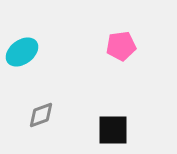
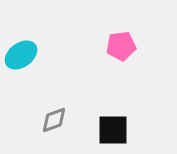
cyan ellipse: moved 1 px left, 3 px down
gray diamond: moved 13 px right, 5 px down
